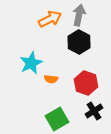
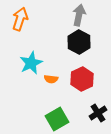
orange arrow: moved 30 px left; rotated 45 degrees counterclockwise
red hexagon: moved 4 px left, 4 px up; rotated 15 degrees clockwise
black cross: moved 4 px right, 2 px down
